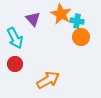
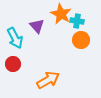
purple triangle: moved 4 px right, 7 px down
orange circle: moved 3 px down
red circle: moved 2 px left
